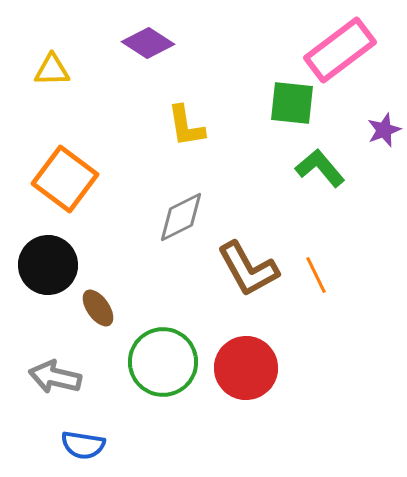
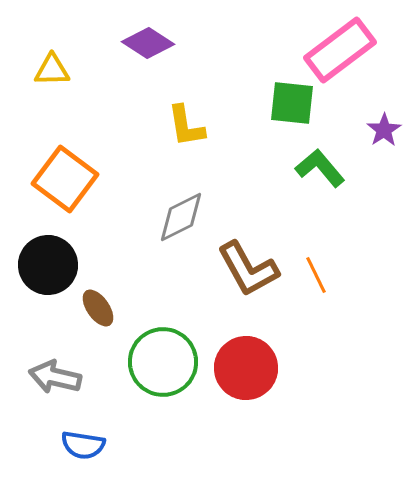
purple star: rotated 12 degrees counterclockwise
